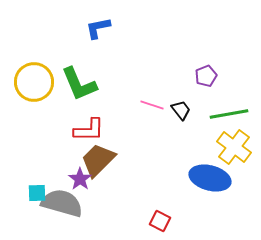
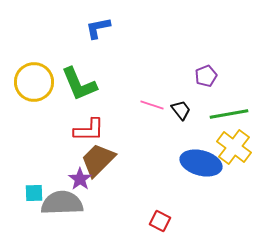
blue ellipse: moved 9 px left, 15 px up
cyan square: moved 3 px left
gray semicircle: rotated 18 degrees counterclockwise
